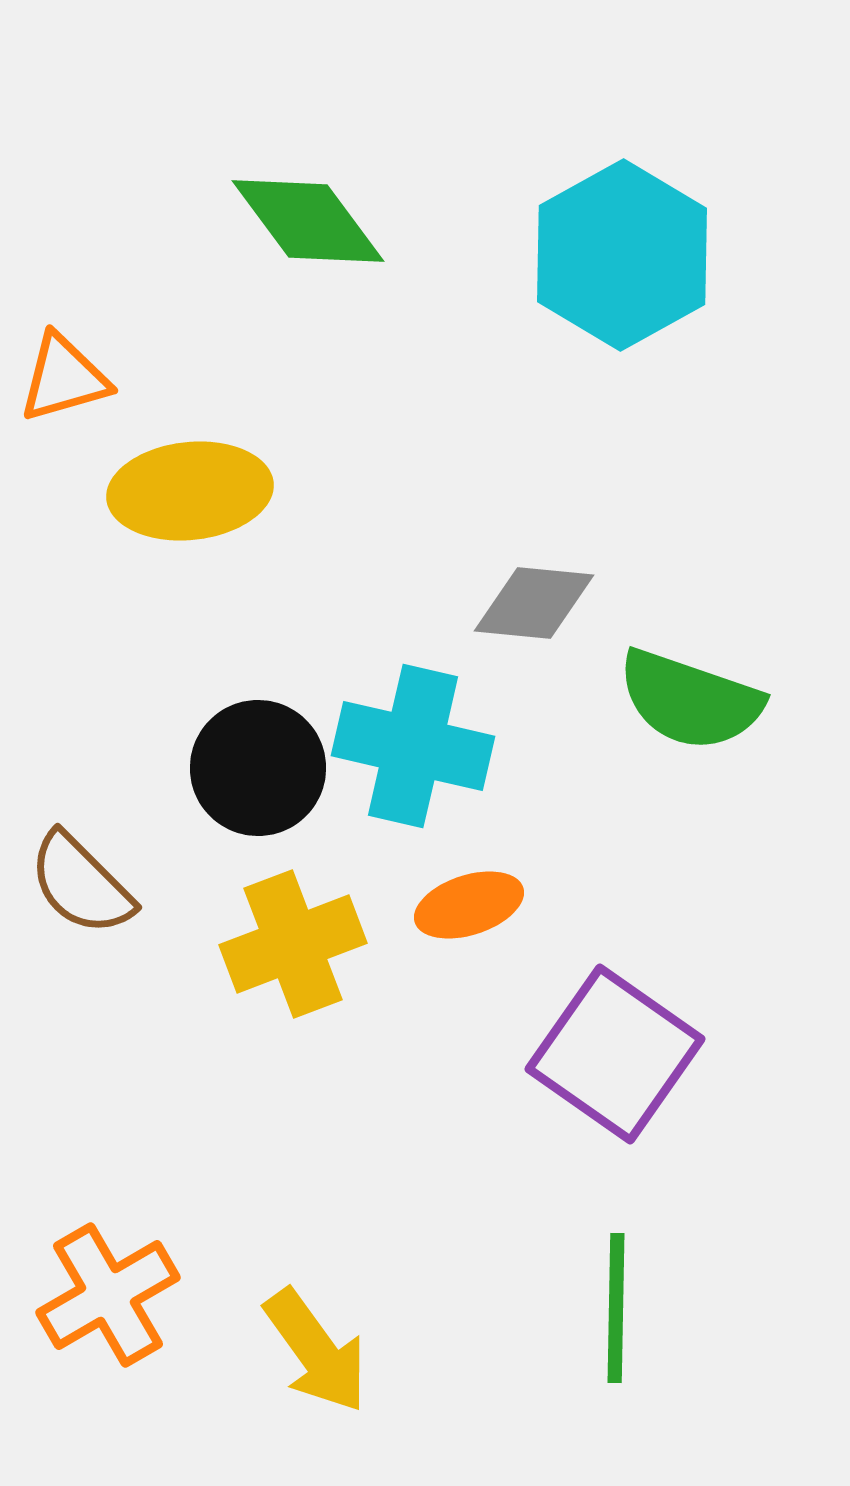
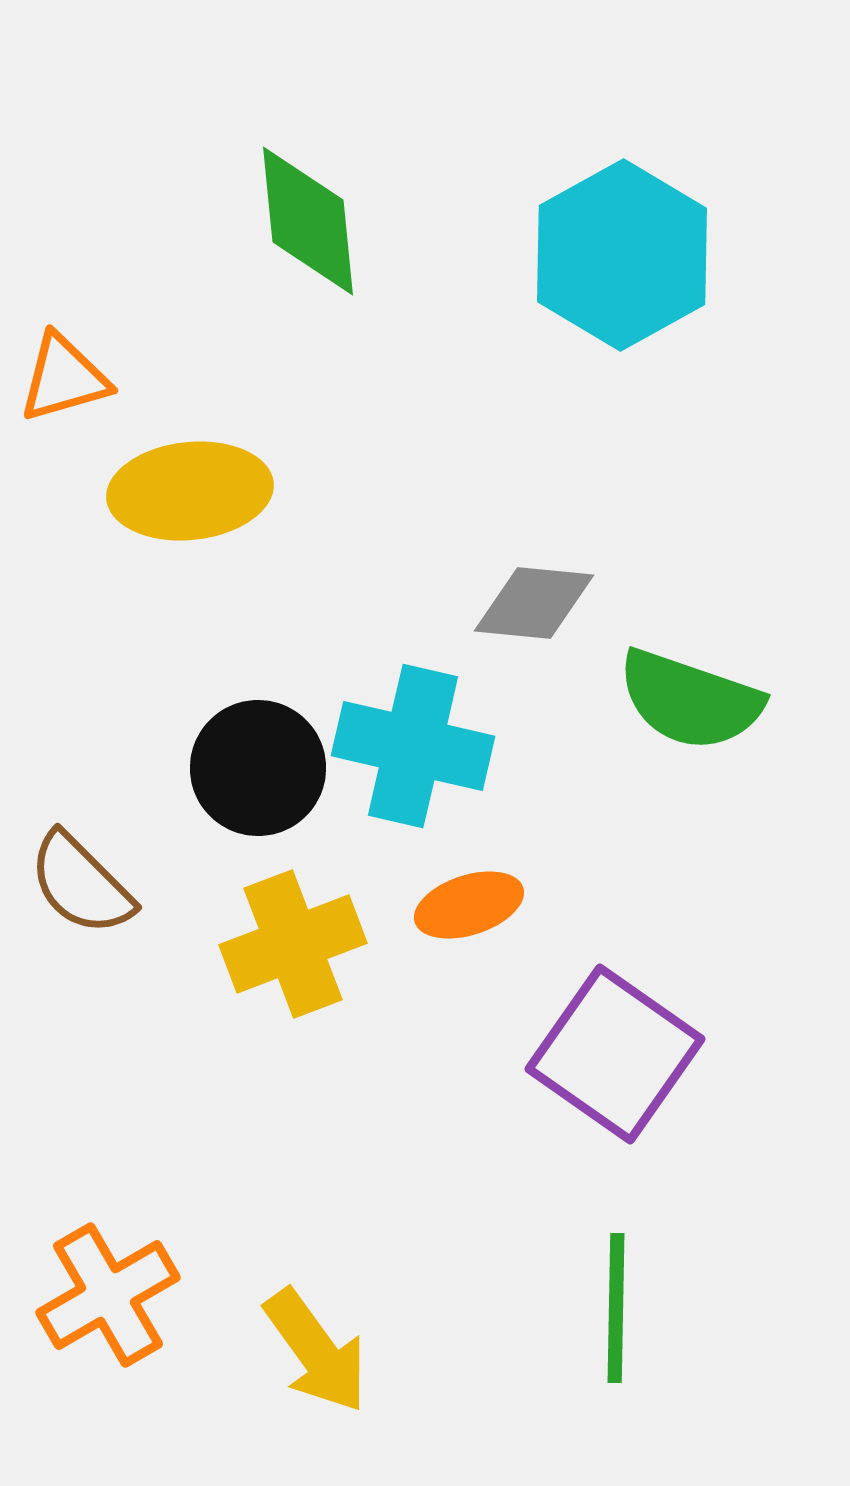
green diamond: rotated 31 degrees clockwise
